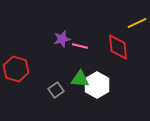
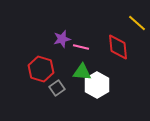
yellow line: rotated 66 degrees clockwise
pink line: moved 1 px right, 1 px down
red hexagon: moved 25 px right
green triangle: moved 2 px right, 7 px up
gray square: moved 1 px right, 2 px up
